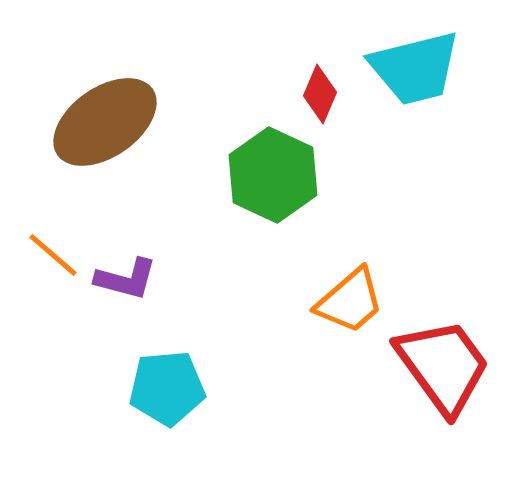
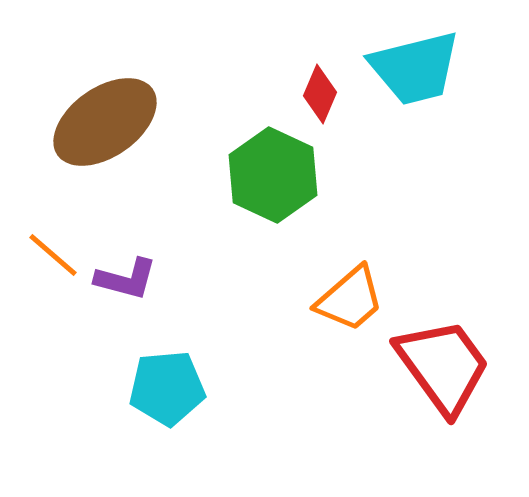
orange trapezoid: moved 2 px up
